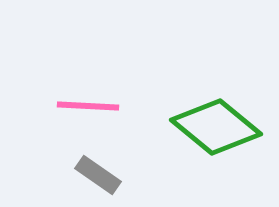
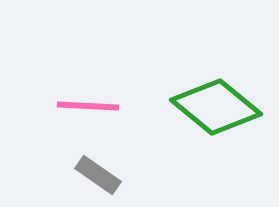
green diamond: moved 20 px up
